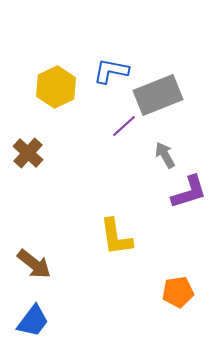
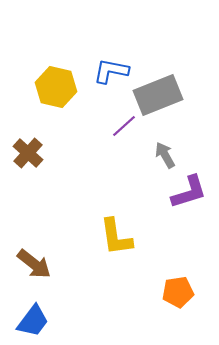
yellow hexagon: rotated 21 degrees counterclockwise
